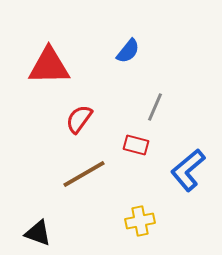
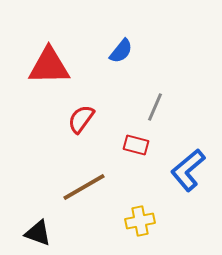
blue semicircle: moved 7 px left
red semicircle: moved 2 px right
brown line: moved 13 px down
